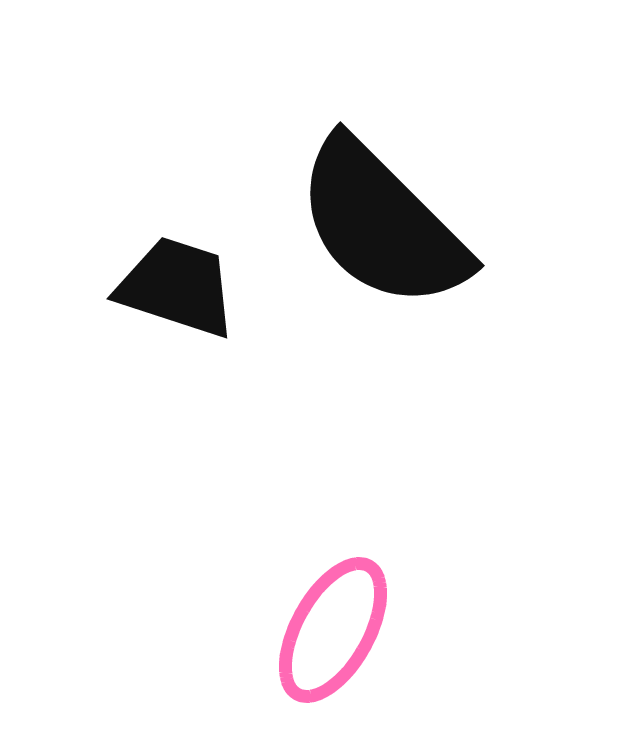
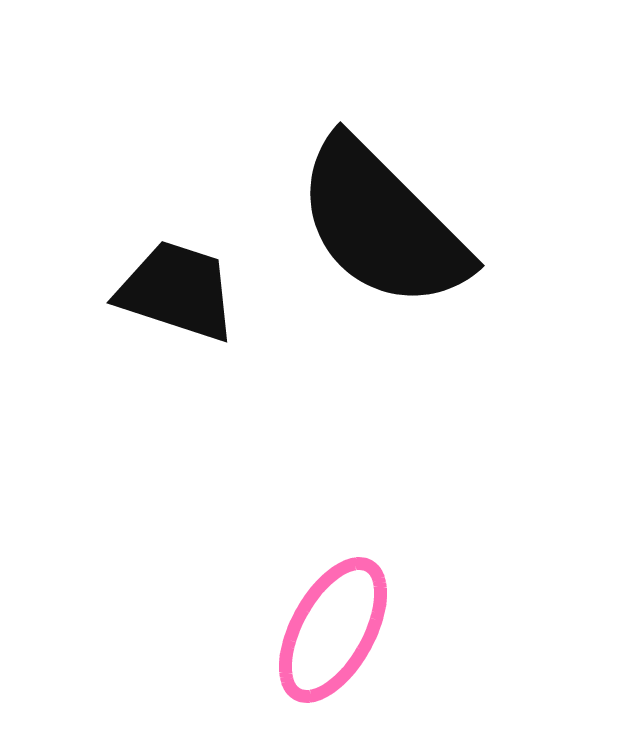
black trapezoid: moved 4 px down
